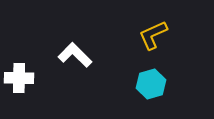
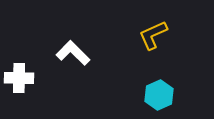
white L-shape: moved 2 px left, 2 px up
cyan hexagon: moved 8 px right, 11 px down; rotated 8 degrees counterclockwise
